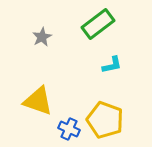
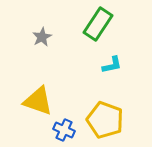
green rectangle: rotated 20 degrees counterclockwise
blue cross: moved 5 px left, 1 px down
